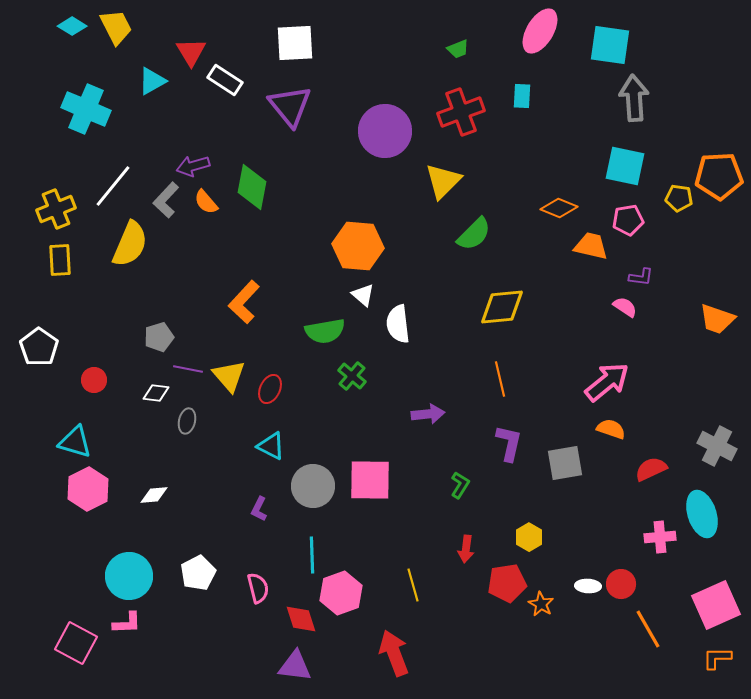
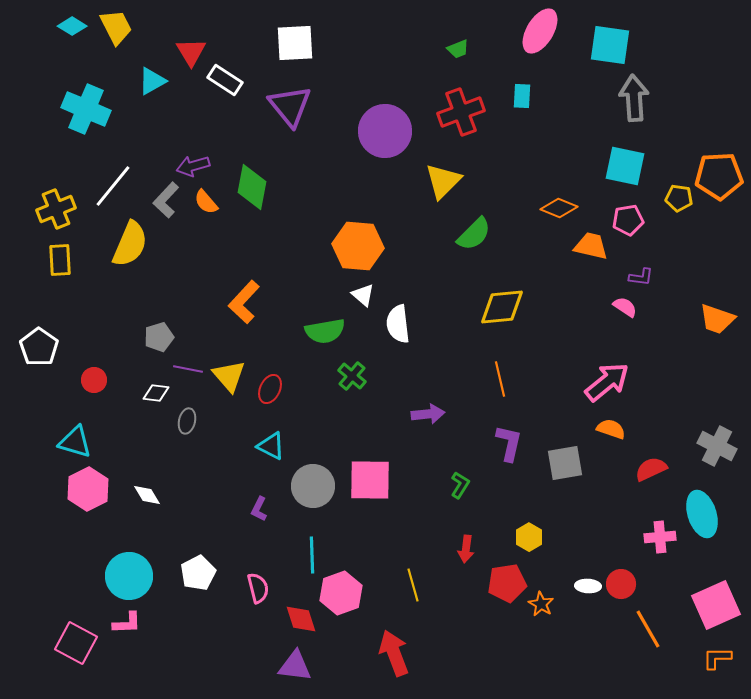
white diamond at (154, 495): moved 7 px left; rotated 64 degrees clockwise
